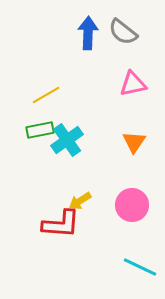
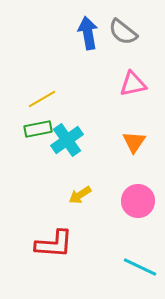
blue arrow: rotated 12 degrees counterclockwise
yellow line: moved 4 px left, 4 px down
green rectangle: moved 2 px left, 1 px up
yellow arrow: moved 6 px up
pink circle: moved 6 px right, 4 px up
red L-shape: moved 7 px left, 20 px down
